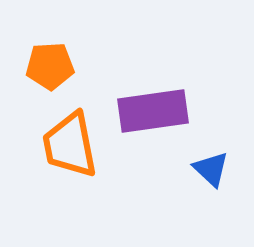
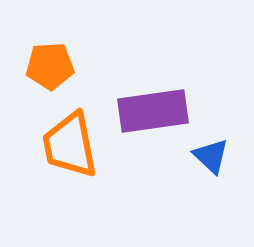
blue triangle: moved 13 px up
